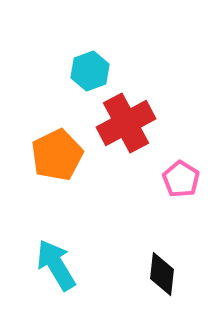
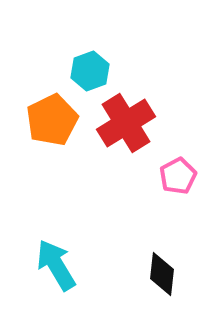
red cross: rotated 4 degrees counterclockwise
orange pentagon: moved 5 px left, 35 px up
pink pentagon: moved 3 px left, 3 px up; rotated 12 degrees clockwise
